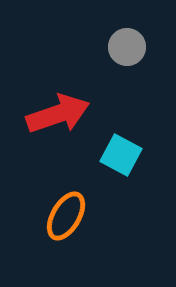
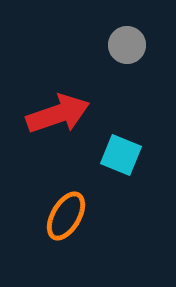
gray circle: moved 2 px up
cyan square: rotated 6 degrees counterclockwise
